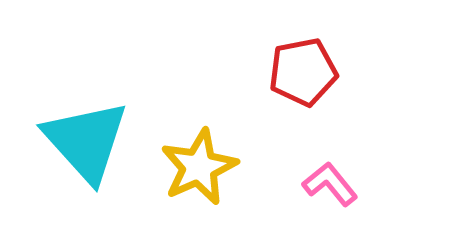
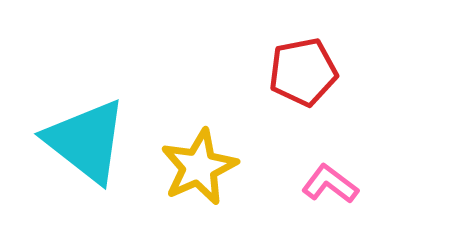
cyan triangle: rotated 10 degrees counterclockwise
pink L-shape: rotated 14 degrees counterclockwise
